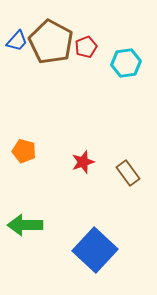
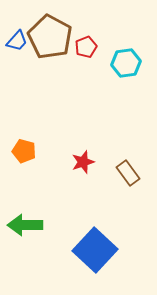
brown pentagon: moved 1 px left, 5 px up
